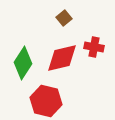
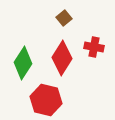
red diamond: rotated 44 degrees counterclockwise
red hexagon: moved 1 px up
